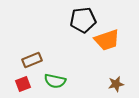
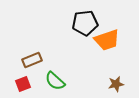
black pentagon: moved 2 px right, 3 px down
green semicircle: rotated 30 degrees clockwise
